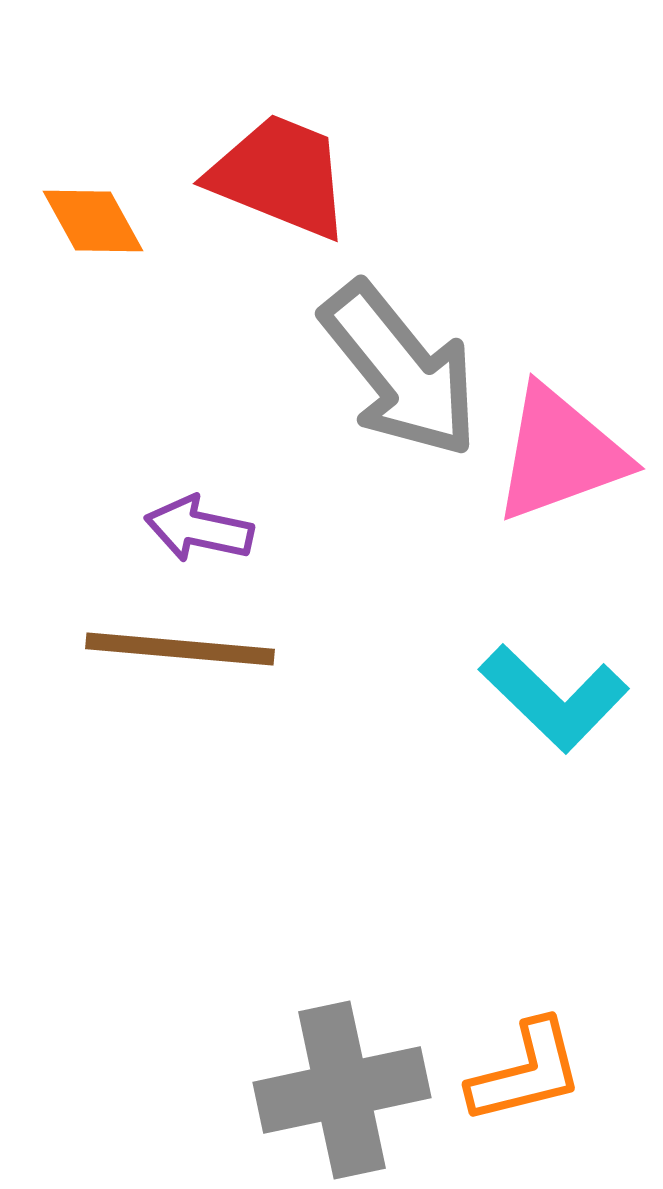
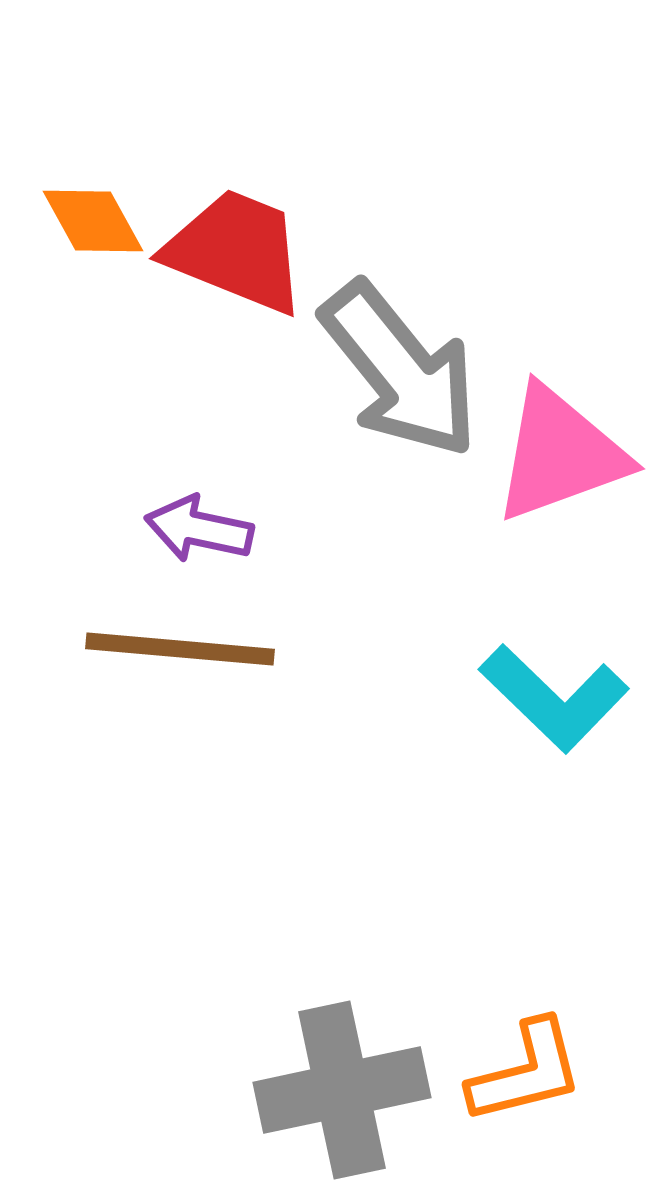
red trapezoid: moved 44 px left, 75 px down
